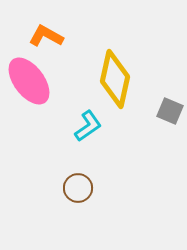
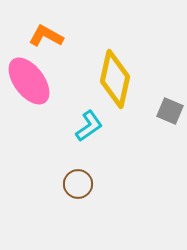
cyan L-shape: moved 1 px right
brown circle: moved 4 px up
